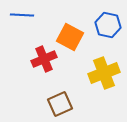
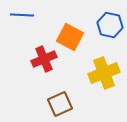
blue hexagon: moved 2 px right
